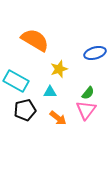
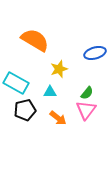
cyan rectangle: moved 2 px down
green semicircle: moved 1 px left
